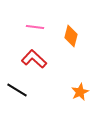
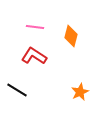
red L-shape: moved 3 px up; rotated 10 degrees counterclockwise
